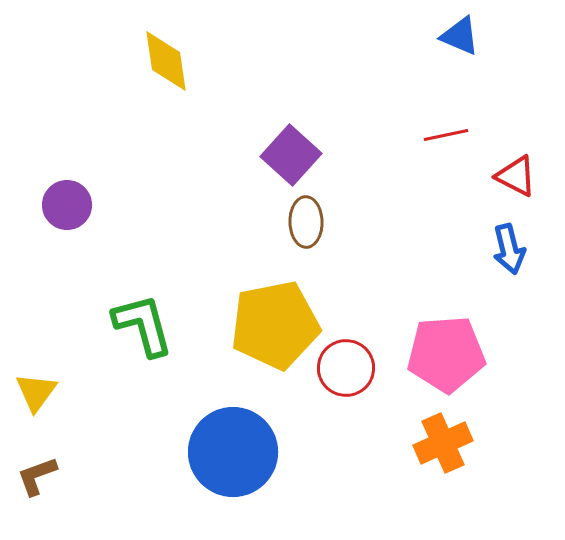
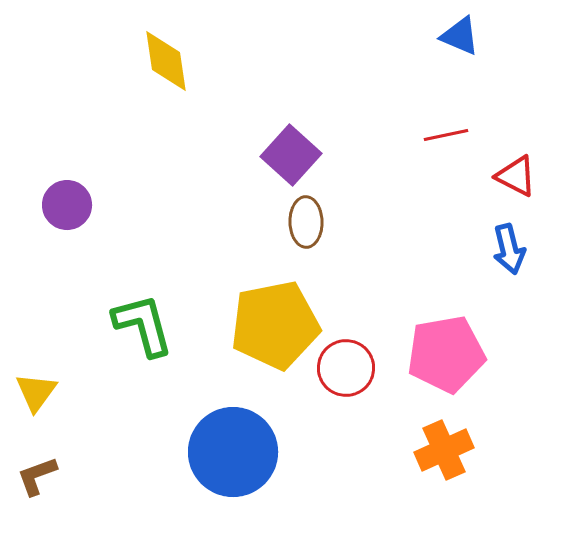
pink pentagon: rotated 6 degrees counterclockwise
orange cross: moved 1 px right, 7 px down
